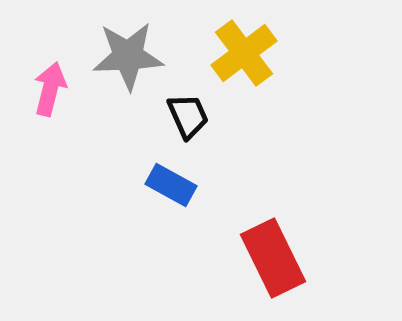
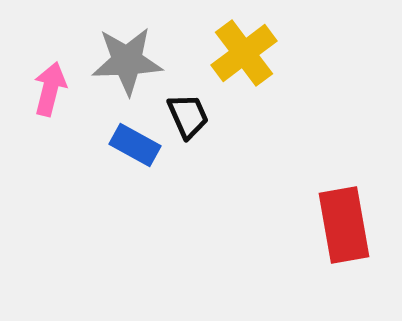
gray star: moved 1 px left, 5 px down
blue rectangle: moved 36 px left, 40 px up
red rectangle: moved 71 px right, 33 px up; rotated 16 degrees clockwise
